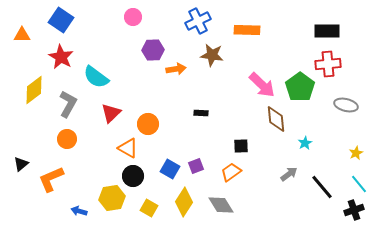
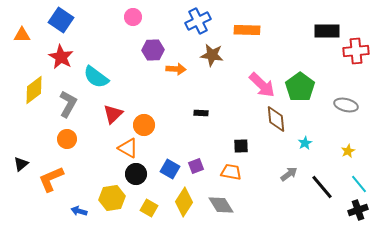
red cross at (328, 64): moved 28 px right, 13 px up
orange arrow at (176, 69): rotated 12 degrees clockwise
red triangle at (111, 113): moved 2 px right, 1 px down
orange circle at (148, 124): moved 4 px left, 1 px down
yellow star at (356, 153): moved 8 px left, 2 px up
orange trapezoid at (231, 172): rotated 45 degrees clockwise
black circle at (133, 176): moved 3 px right, 2 px up
black cross at (354, 210): moved 4 px right
